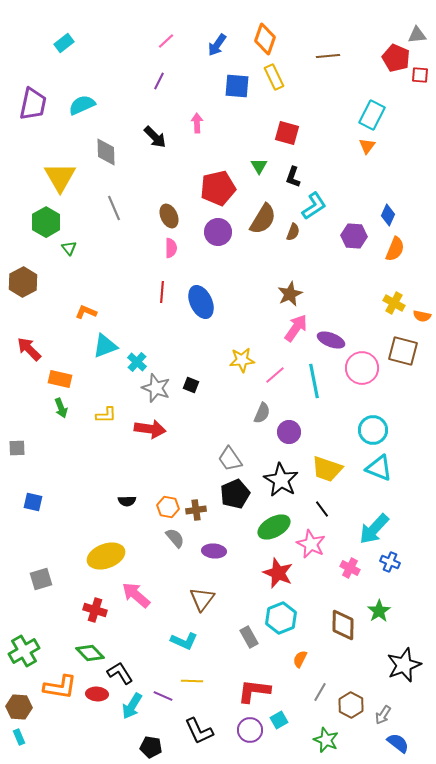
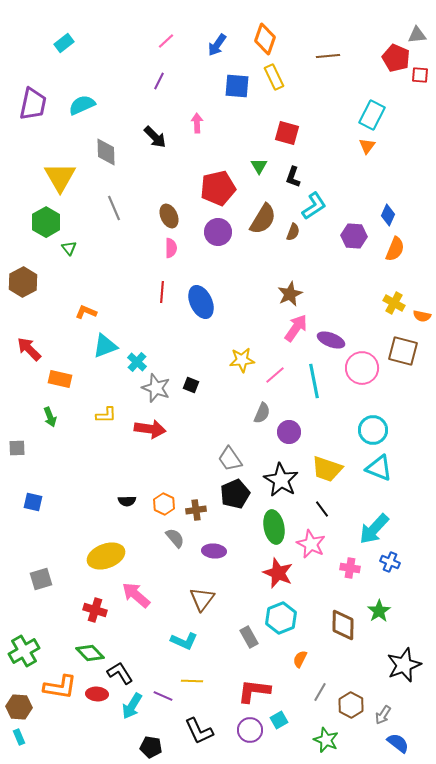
green arrow at (61, 408): moved 11 px left, 9 px down
orange hexagon at (168, 507): moved 4 px left, 3 px up; rotated 15 degrees clockwise
green ellipse at (274, 527): rotated 72 degrees counterclockwise
pink cross at (350, 568): rotated 18 degrees counterclockwise
